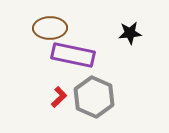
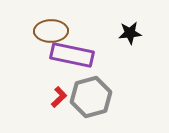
brown ellipse: moved 1 px right, 3 px down
purple rectangle: moved 1 px left
gray hexagon: moved 3 px left; rotated 21 degrees clockwise
